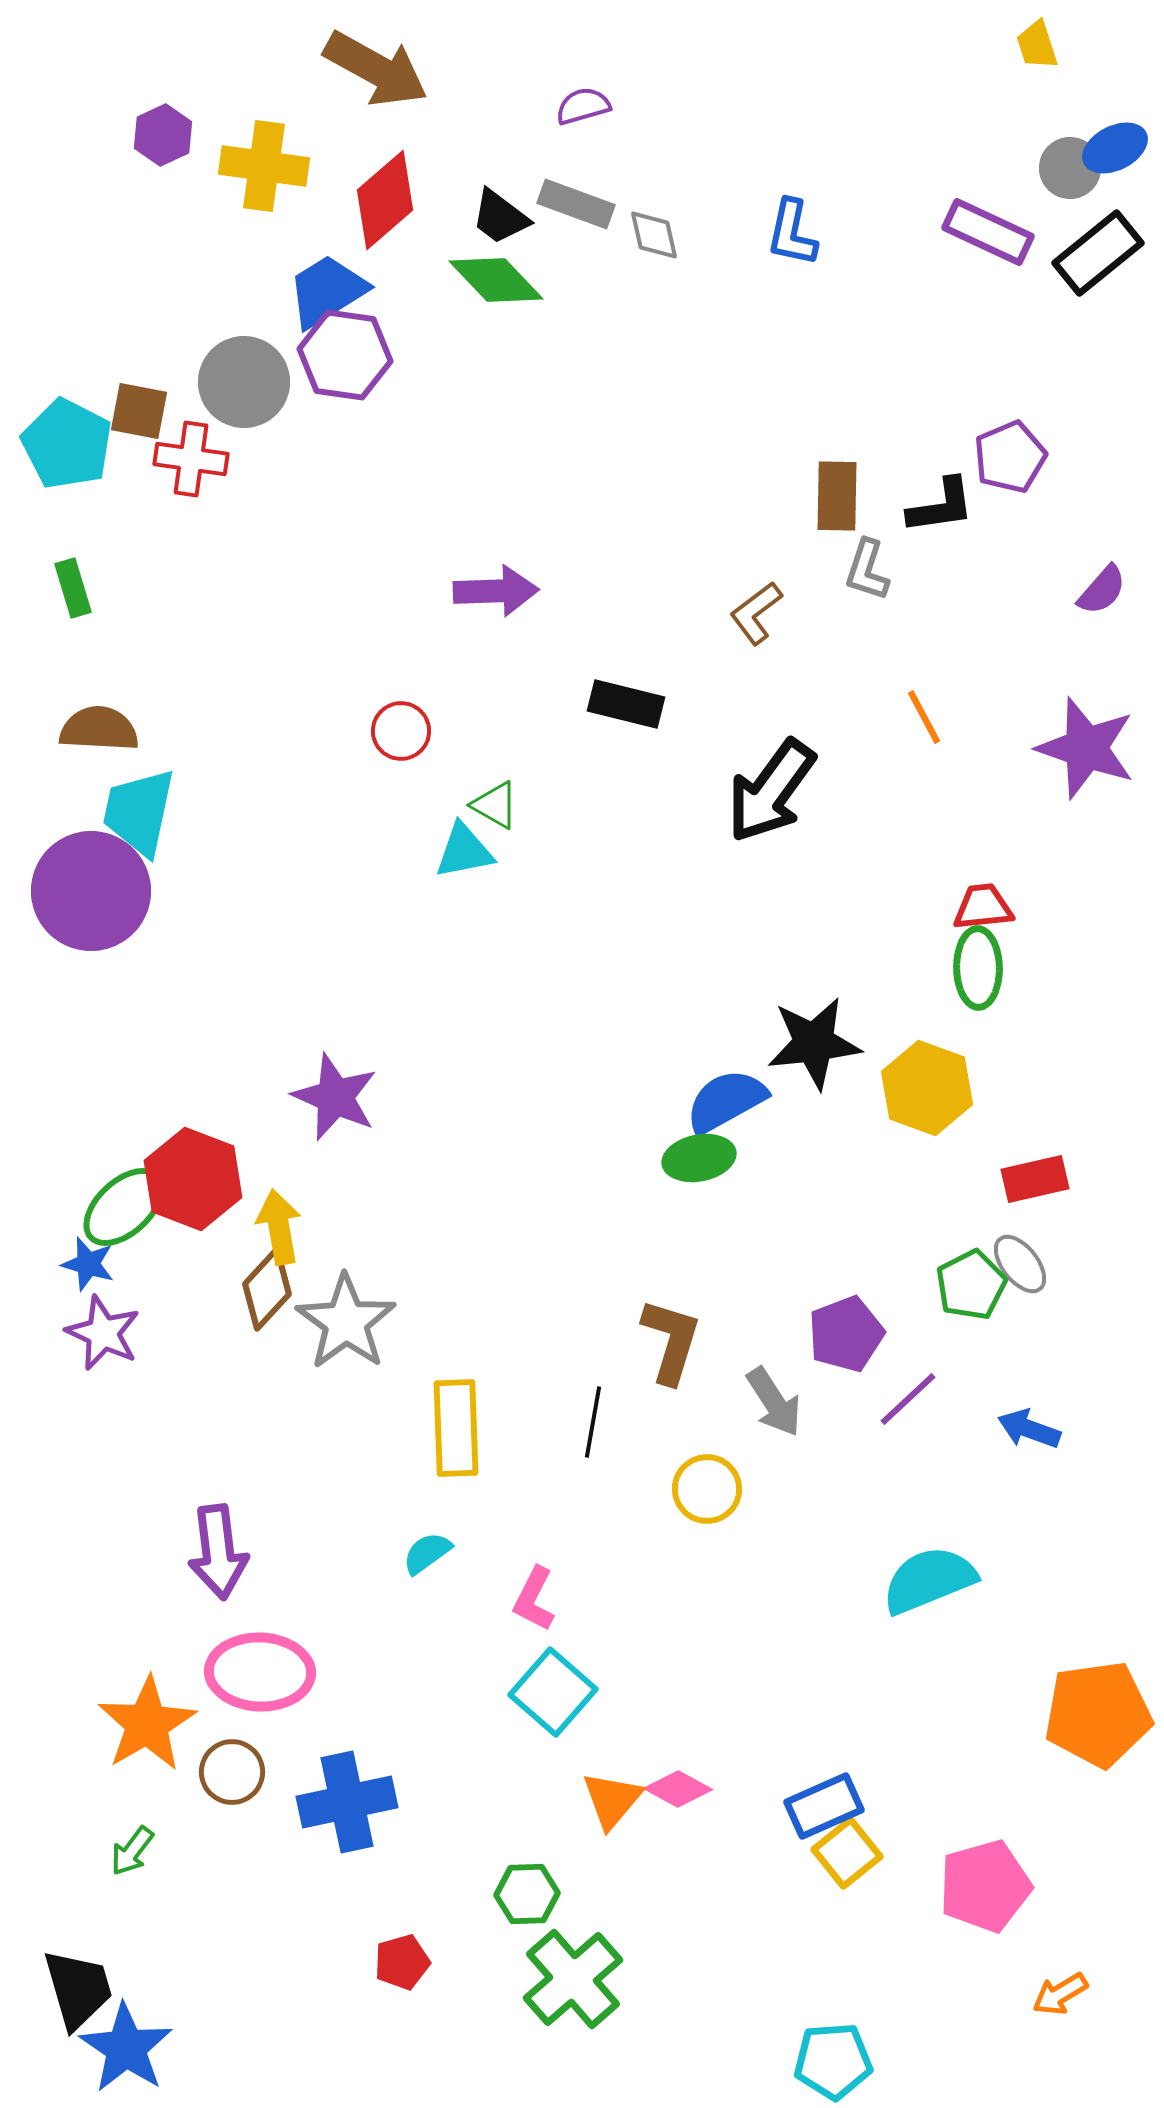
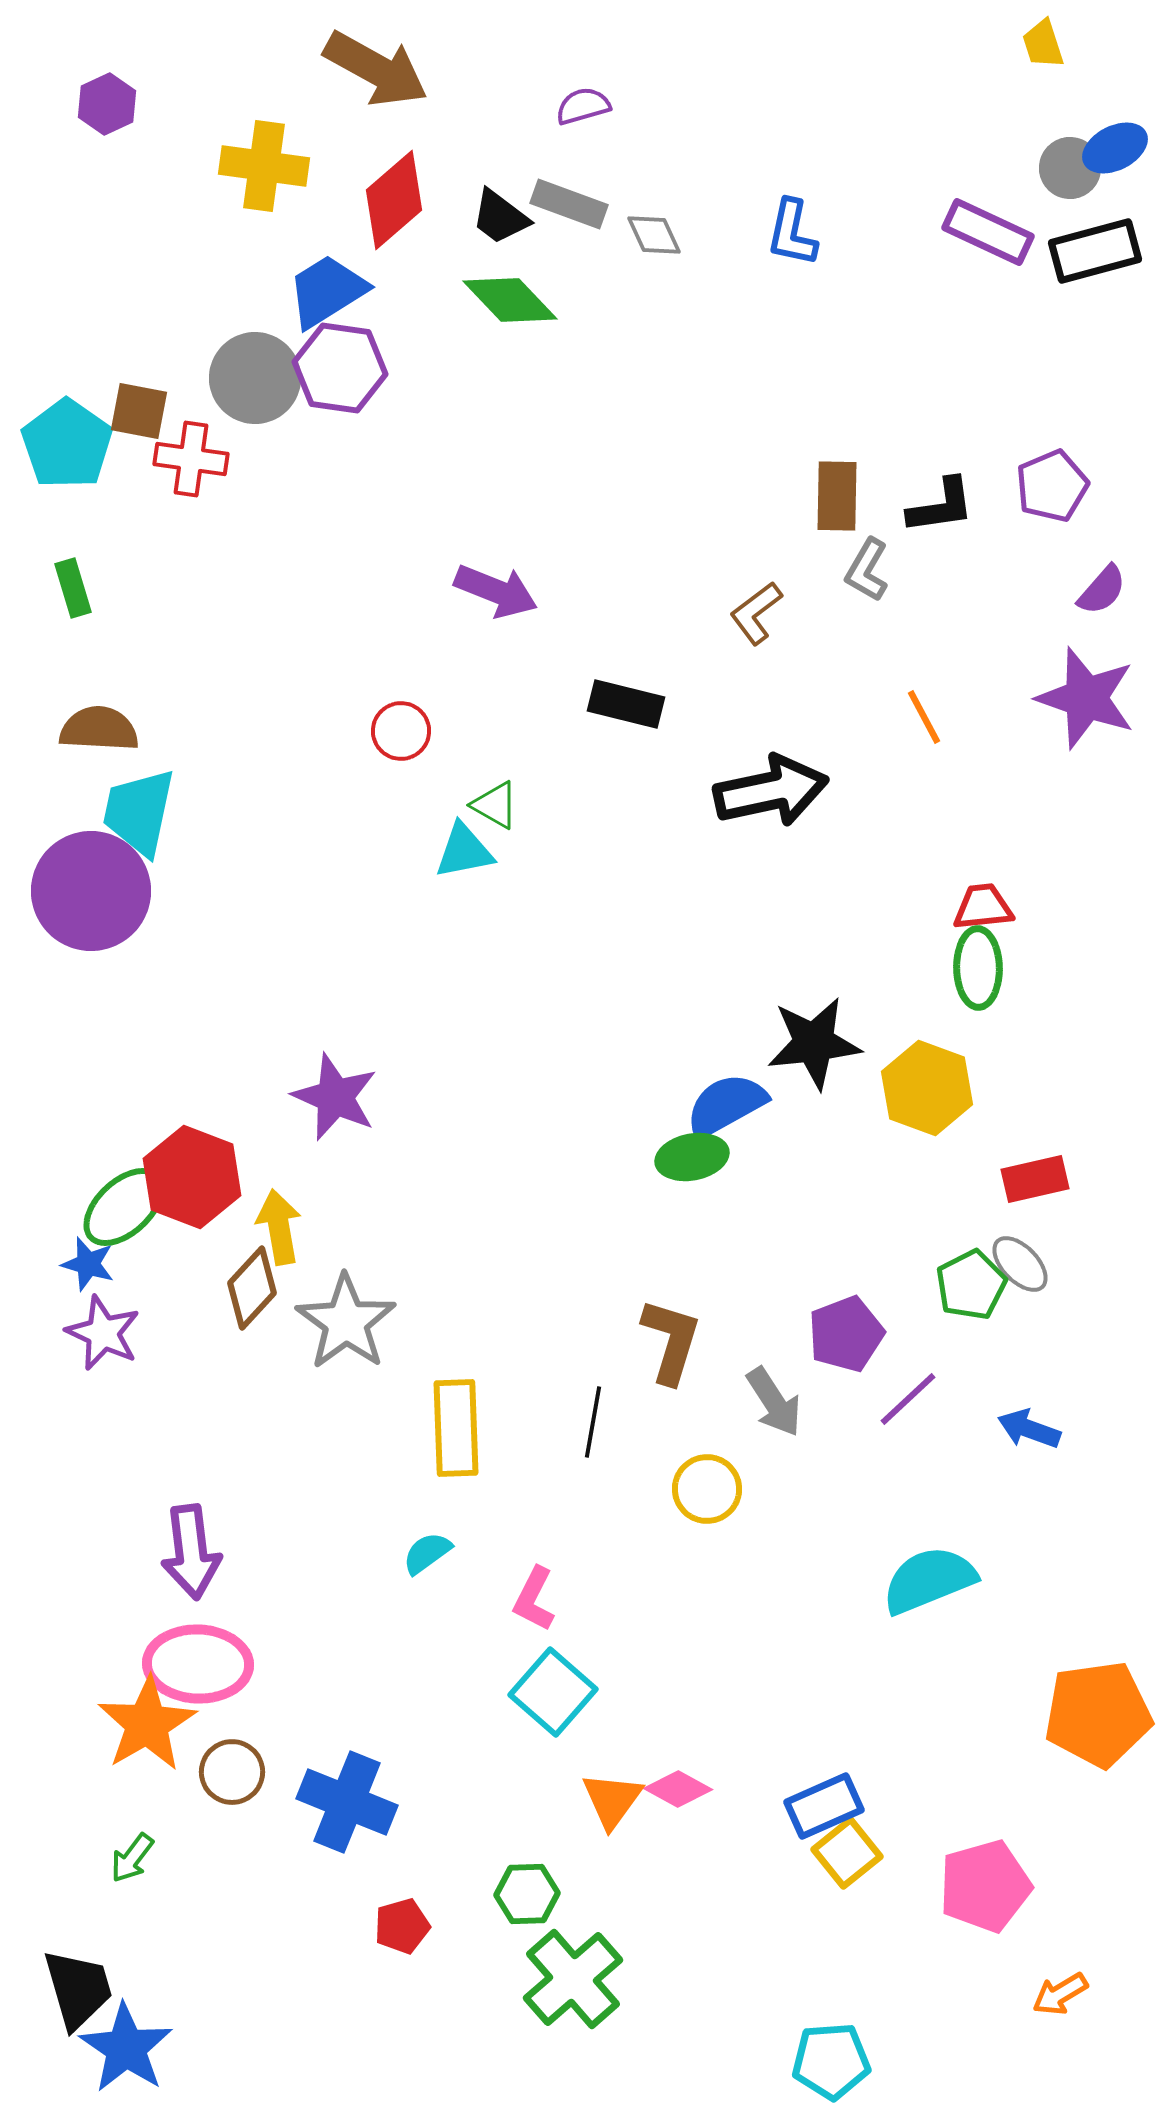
yellow trapezoid at (1037, 45): moved 6 px right, 1 px up
purple hexagon at (163, 135): moved 56 px left, 31 px up
red diamond at (385, 200): moved 9 px right
gray rectangle at (576, 204): moved 7 px left
gray diamond at (654, 235): rotated 12 degrees counterclockwise
black rectangle at (1098, 253): moved 3 px left, 2 px up; rotated 24 degrees clockwise
green diamond at (496, 280): moved 14 px right, 20 px down
purple hexagon at (345, 355): moved 5 px left, 13 px down
gray circle at (244, 382): moved 11 px right, 4 px up
cyan pentagon at (67, 444): rotated 8 degrees clockwise
purple pentagon at (1010, 457): moved 42 px right, 29 px down
gray L-shape at (867, 570): rotated 12 degrees clockwise
purple arrow at (496, 591): rotated 24 degrees clockwise
purple star at (1086, 748): moved 50 px up
black arrow at (771, 791): rotated 138 degrees counterclockwise
blue semicircle at (726, 1101): moved 4 px down
green ellipse at (699, 1158): moved 7 px left, 1 px up
red hexagon at (193, 1179): moved 1 px left, 2 px up
gray ellipse at (1020, 1264): rotated 6 degrees counterclockwise
brown diamond at (267, 1289): moved 15 px left, 1 px up
purple arrow at (218, 1552): moved 27 px left
pink ellipse at (260, 1672): moved 62 px left, 8 px up
orange triangle at (612, 1800): rotated 4 degrees counterclockwise
blue cross at (347, 1802): rotated 34 degrees clockwise
green arrow at (132, 1851): moved 7 px down
red pentagon at (402, 1962): moved 36 px up
cyan pentagon at (833, 2061): moved 2 px left
